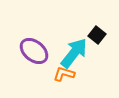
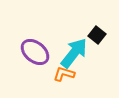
purple ellipse: moved 1 px right, 1 px down
